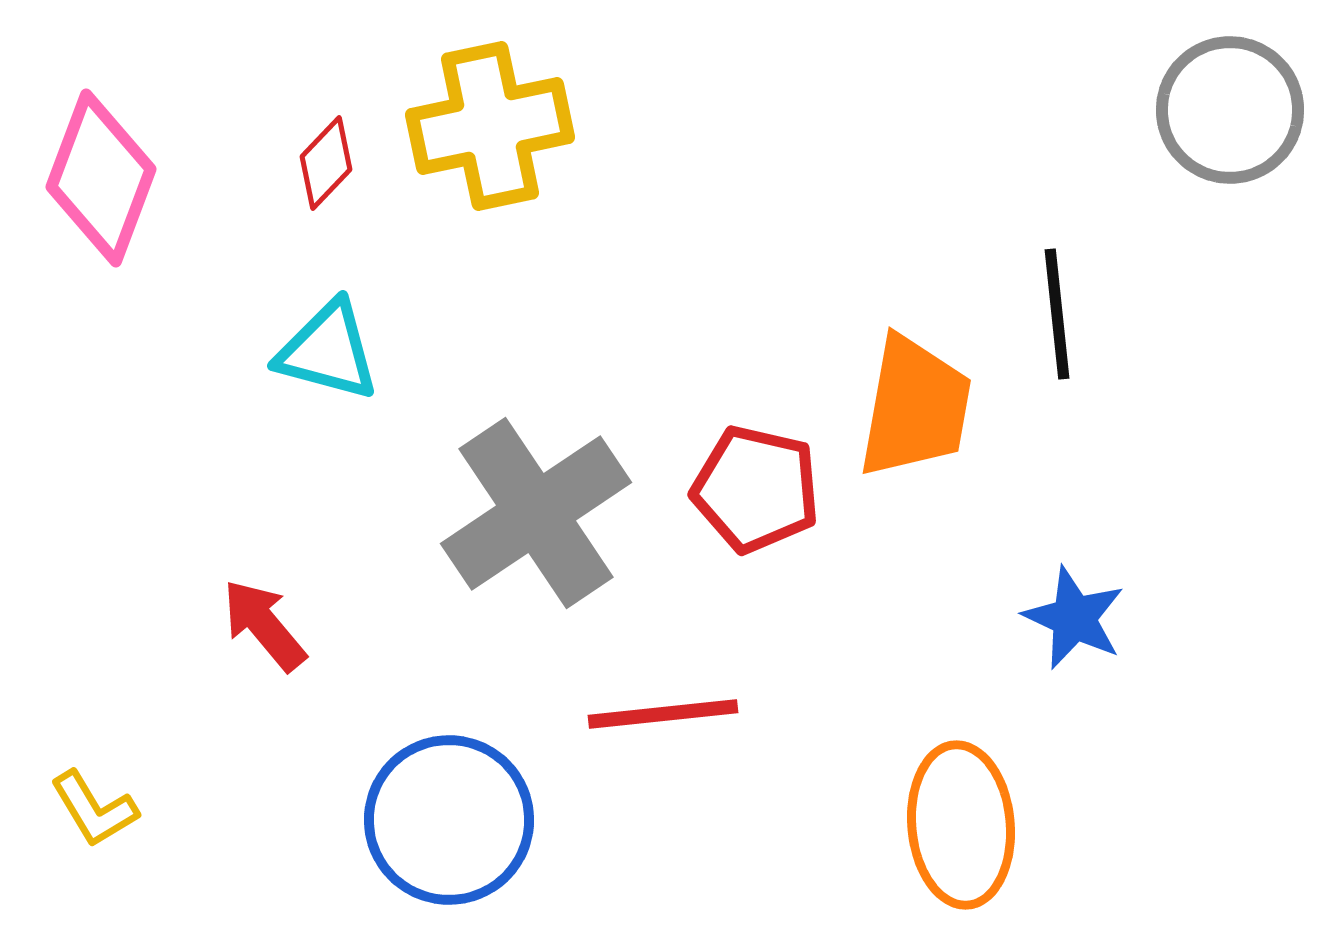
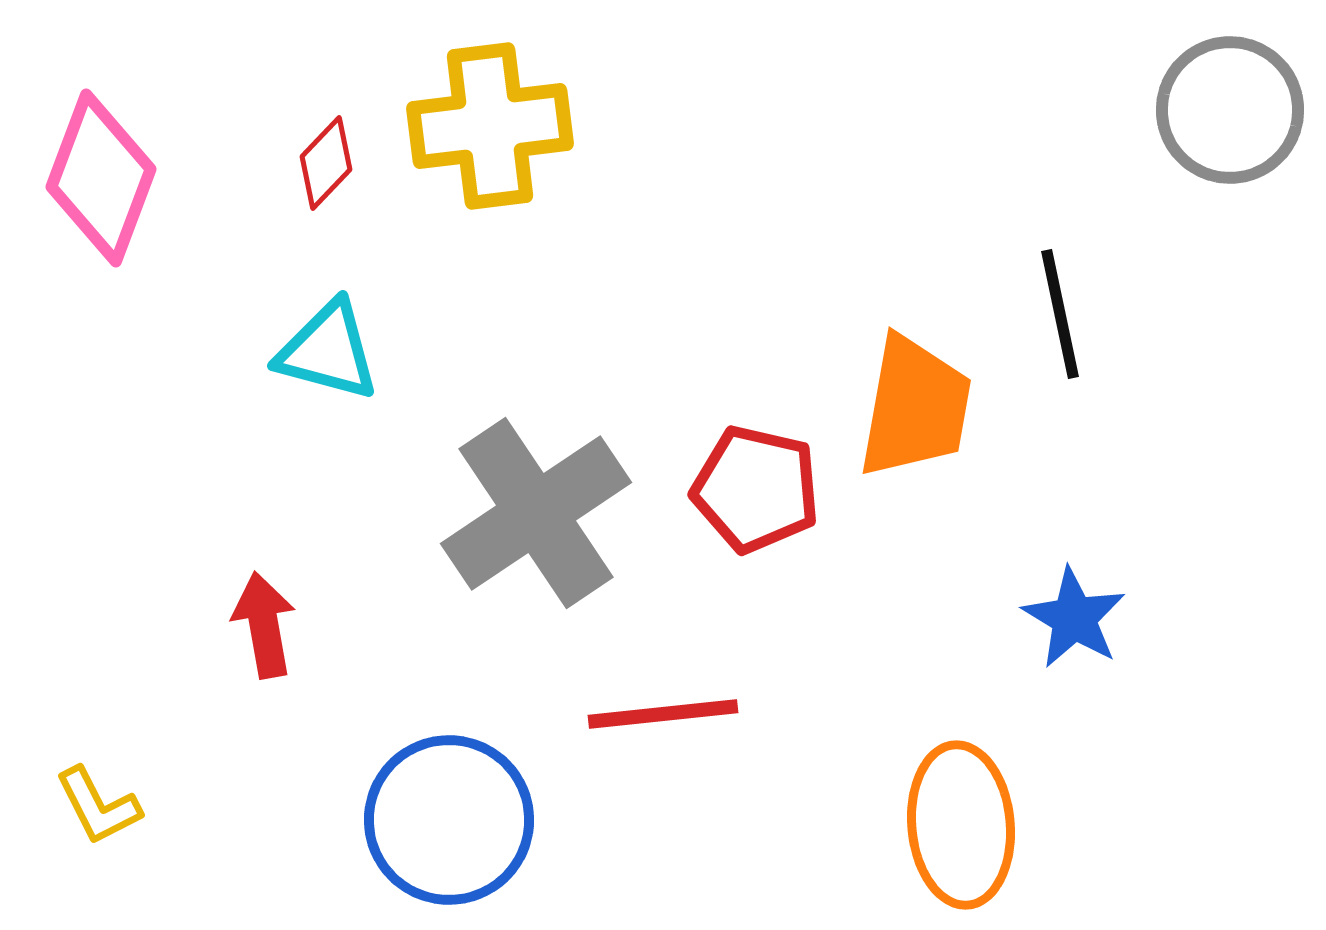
yellow cross: rotated 5 degrees clockwise
black line: moved 3 px right; rotated 6 degrees counterclockwise
blue star: rotated 6 degrees clockwise
red arrow: rotated 30 degrees clockwise
yellow L-shape: moved 4 px right, 3 px up; rotated 4 degrees clockwise
